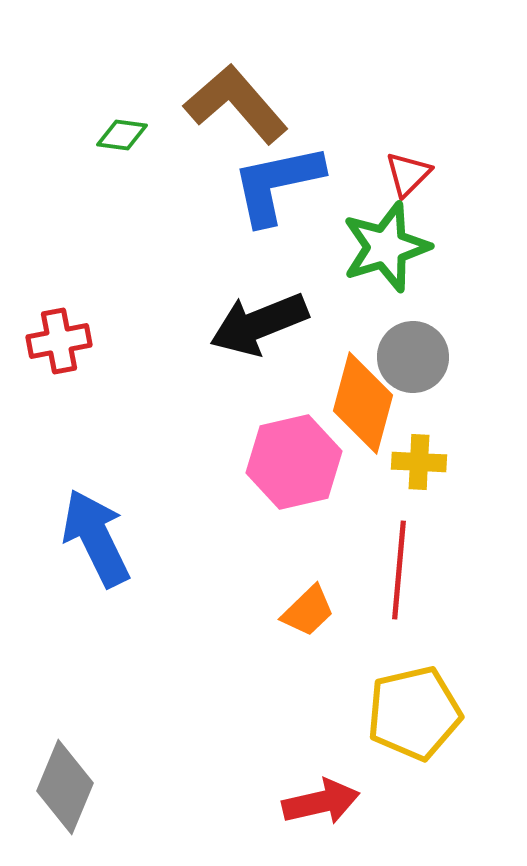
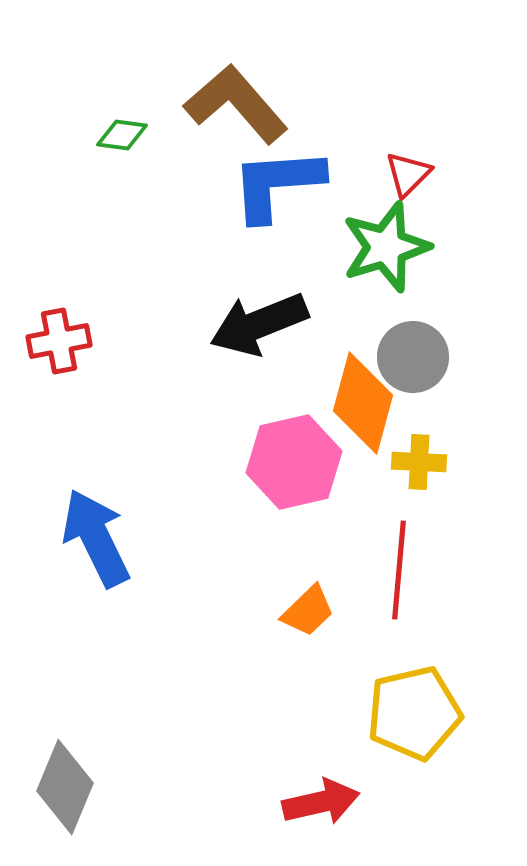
blue L-shape: rotated 8 degrees clockwise
